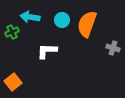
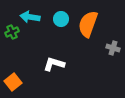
cyan circle: moved 1 px left, 1 px up
orange semicircle: moved 1 px right
white L-shape: moved 7 px right, 13 px down; rotated 15 degrees clockwise
